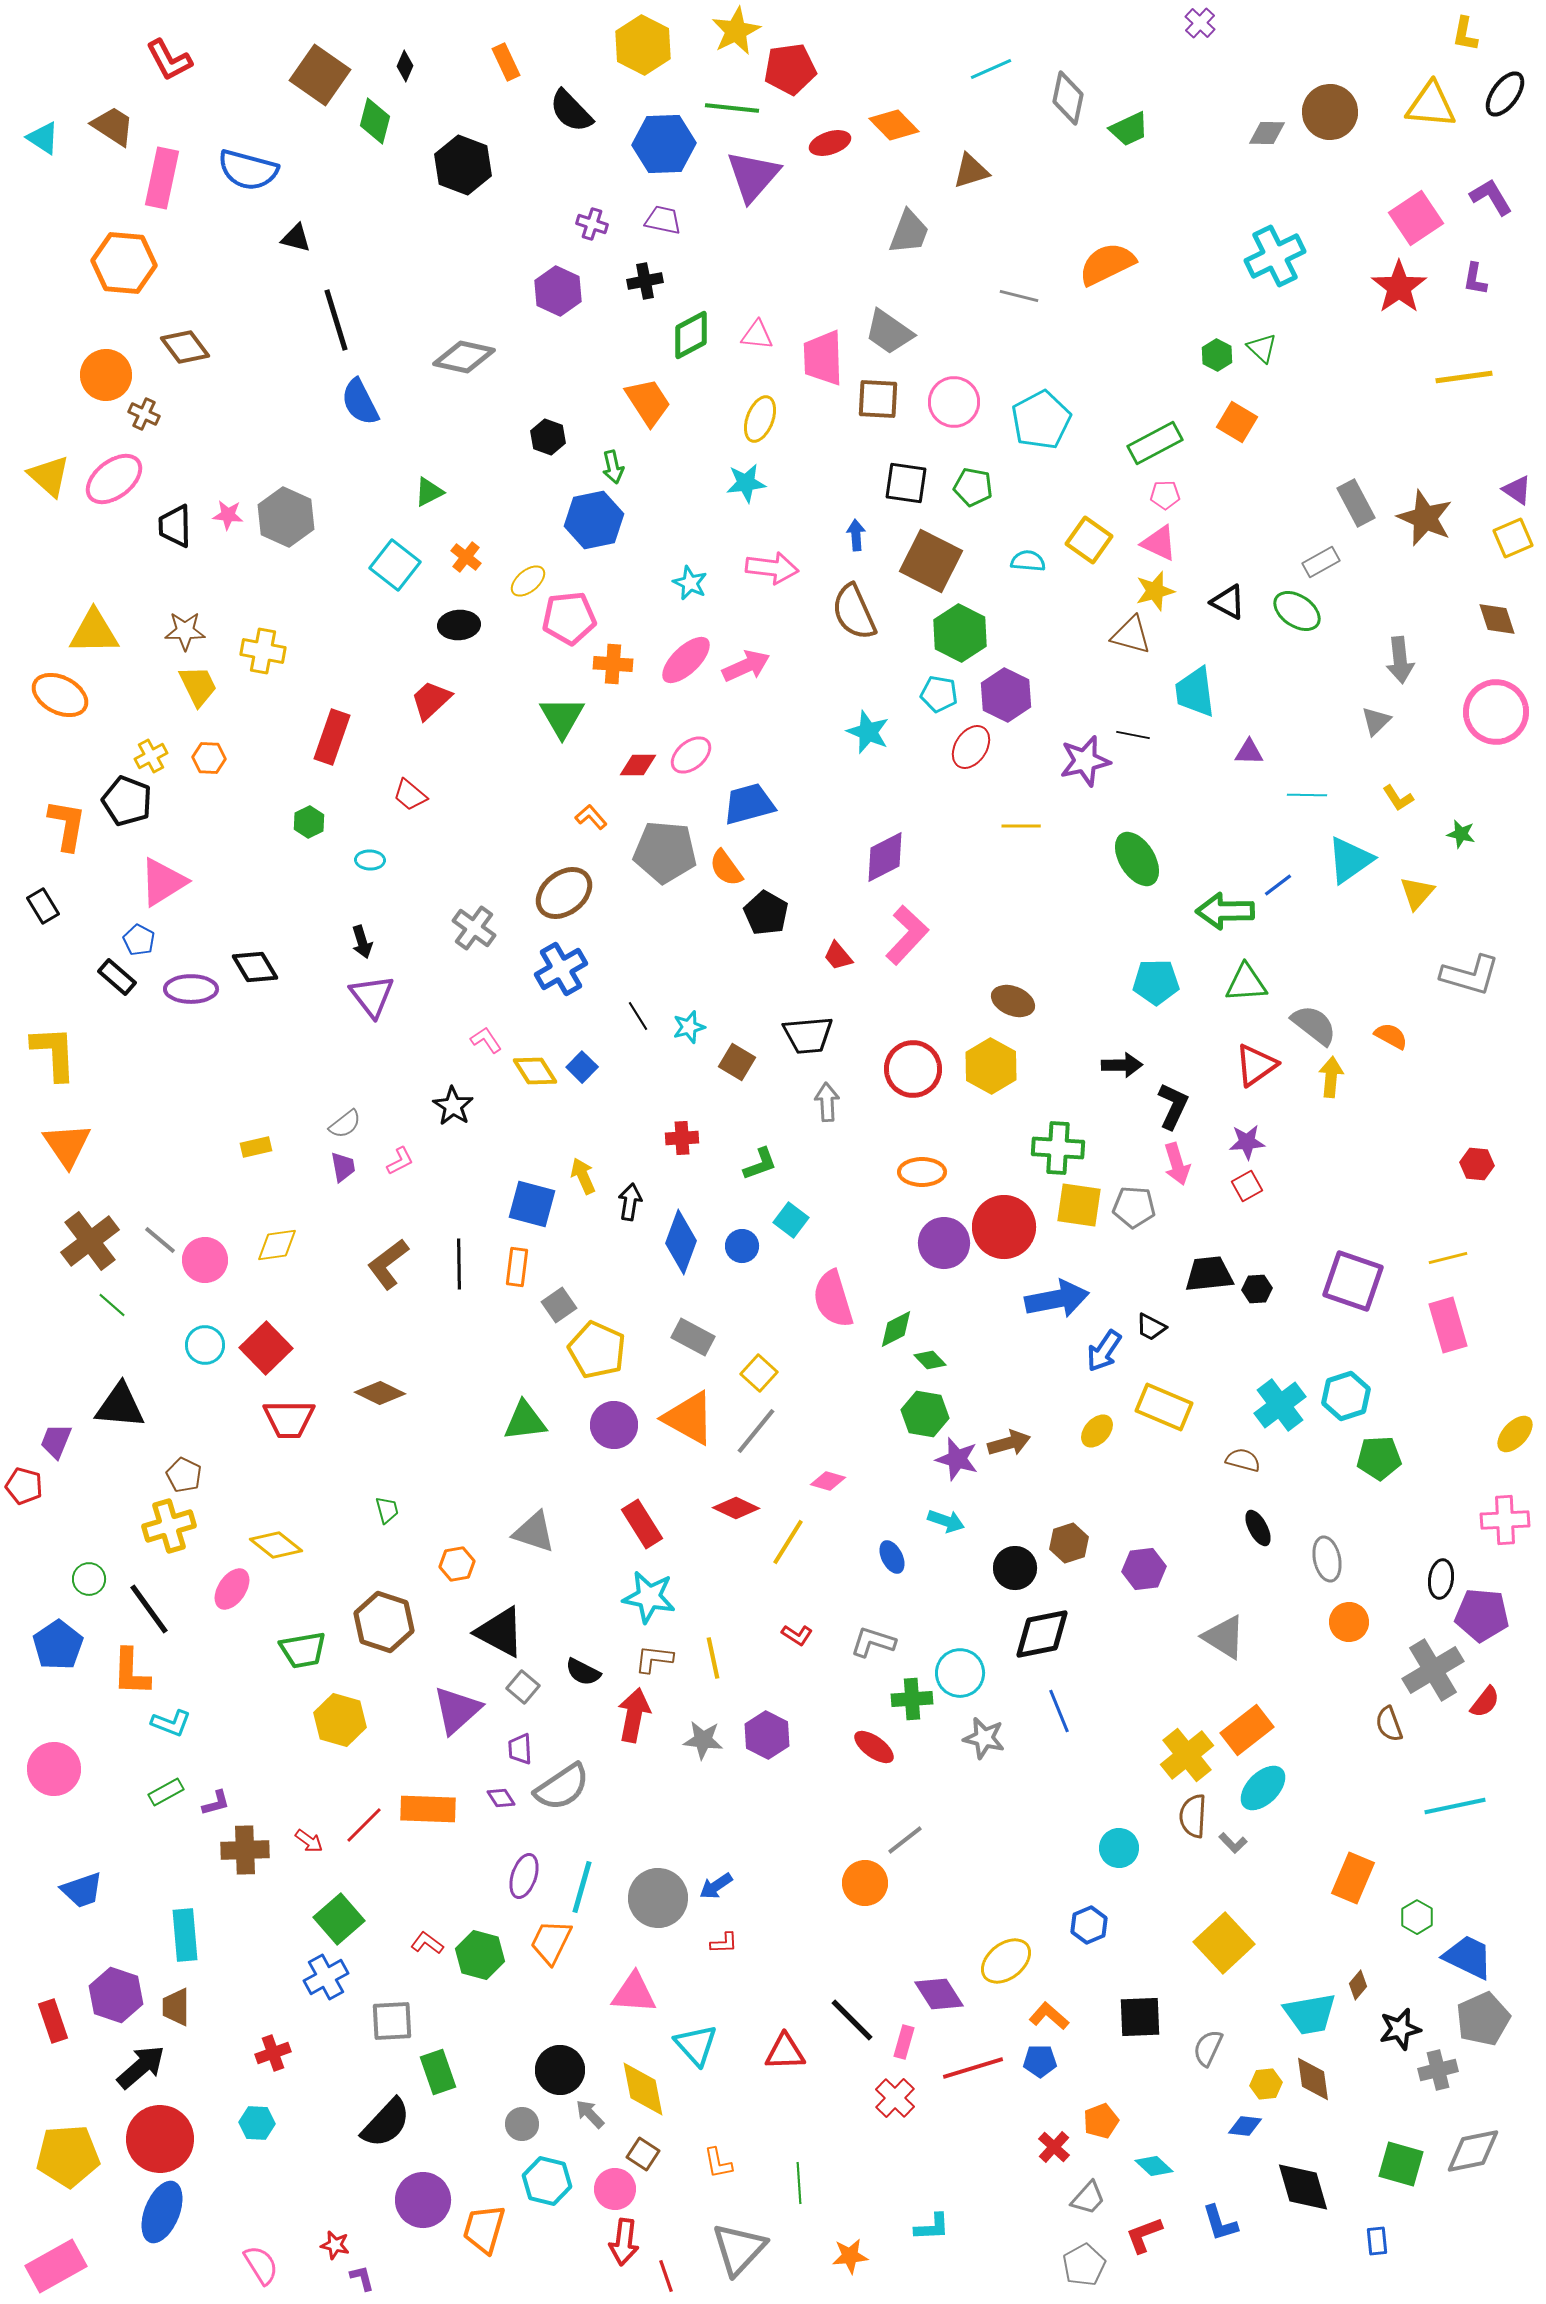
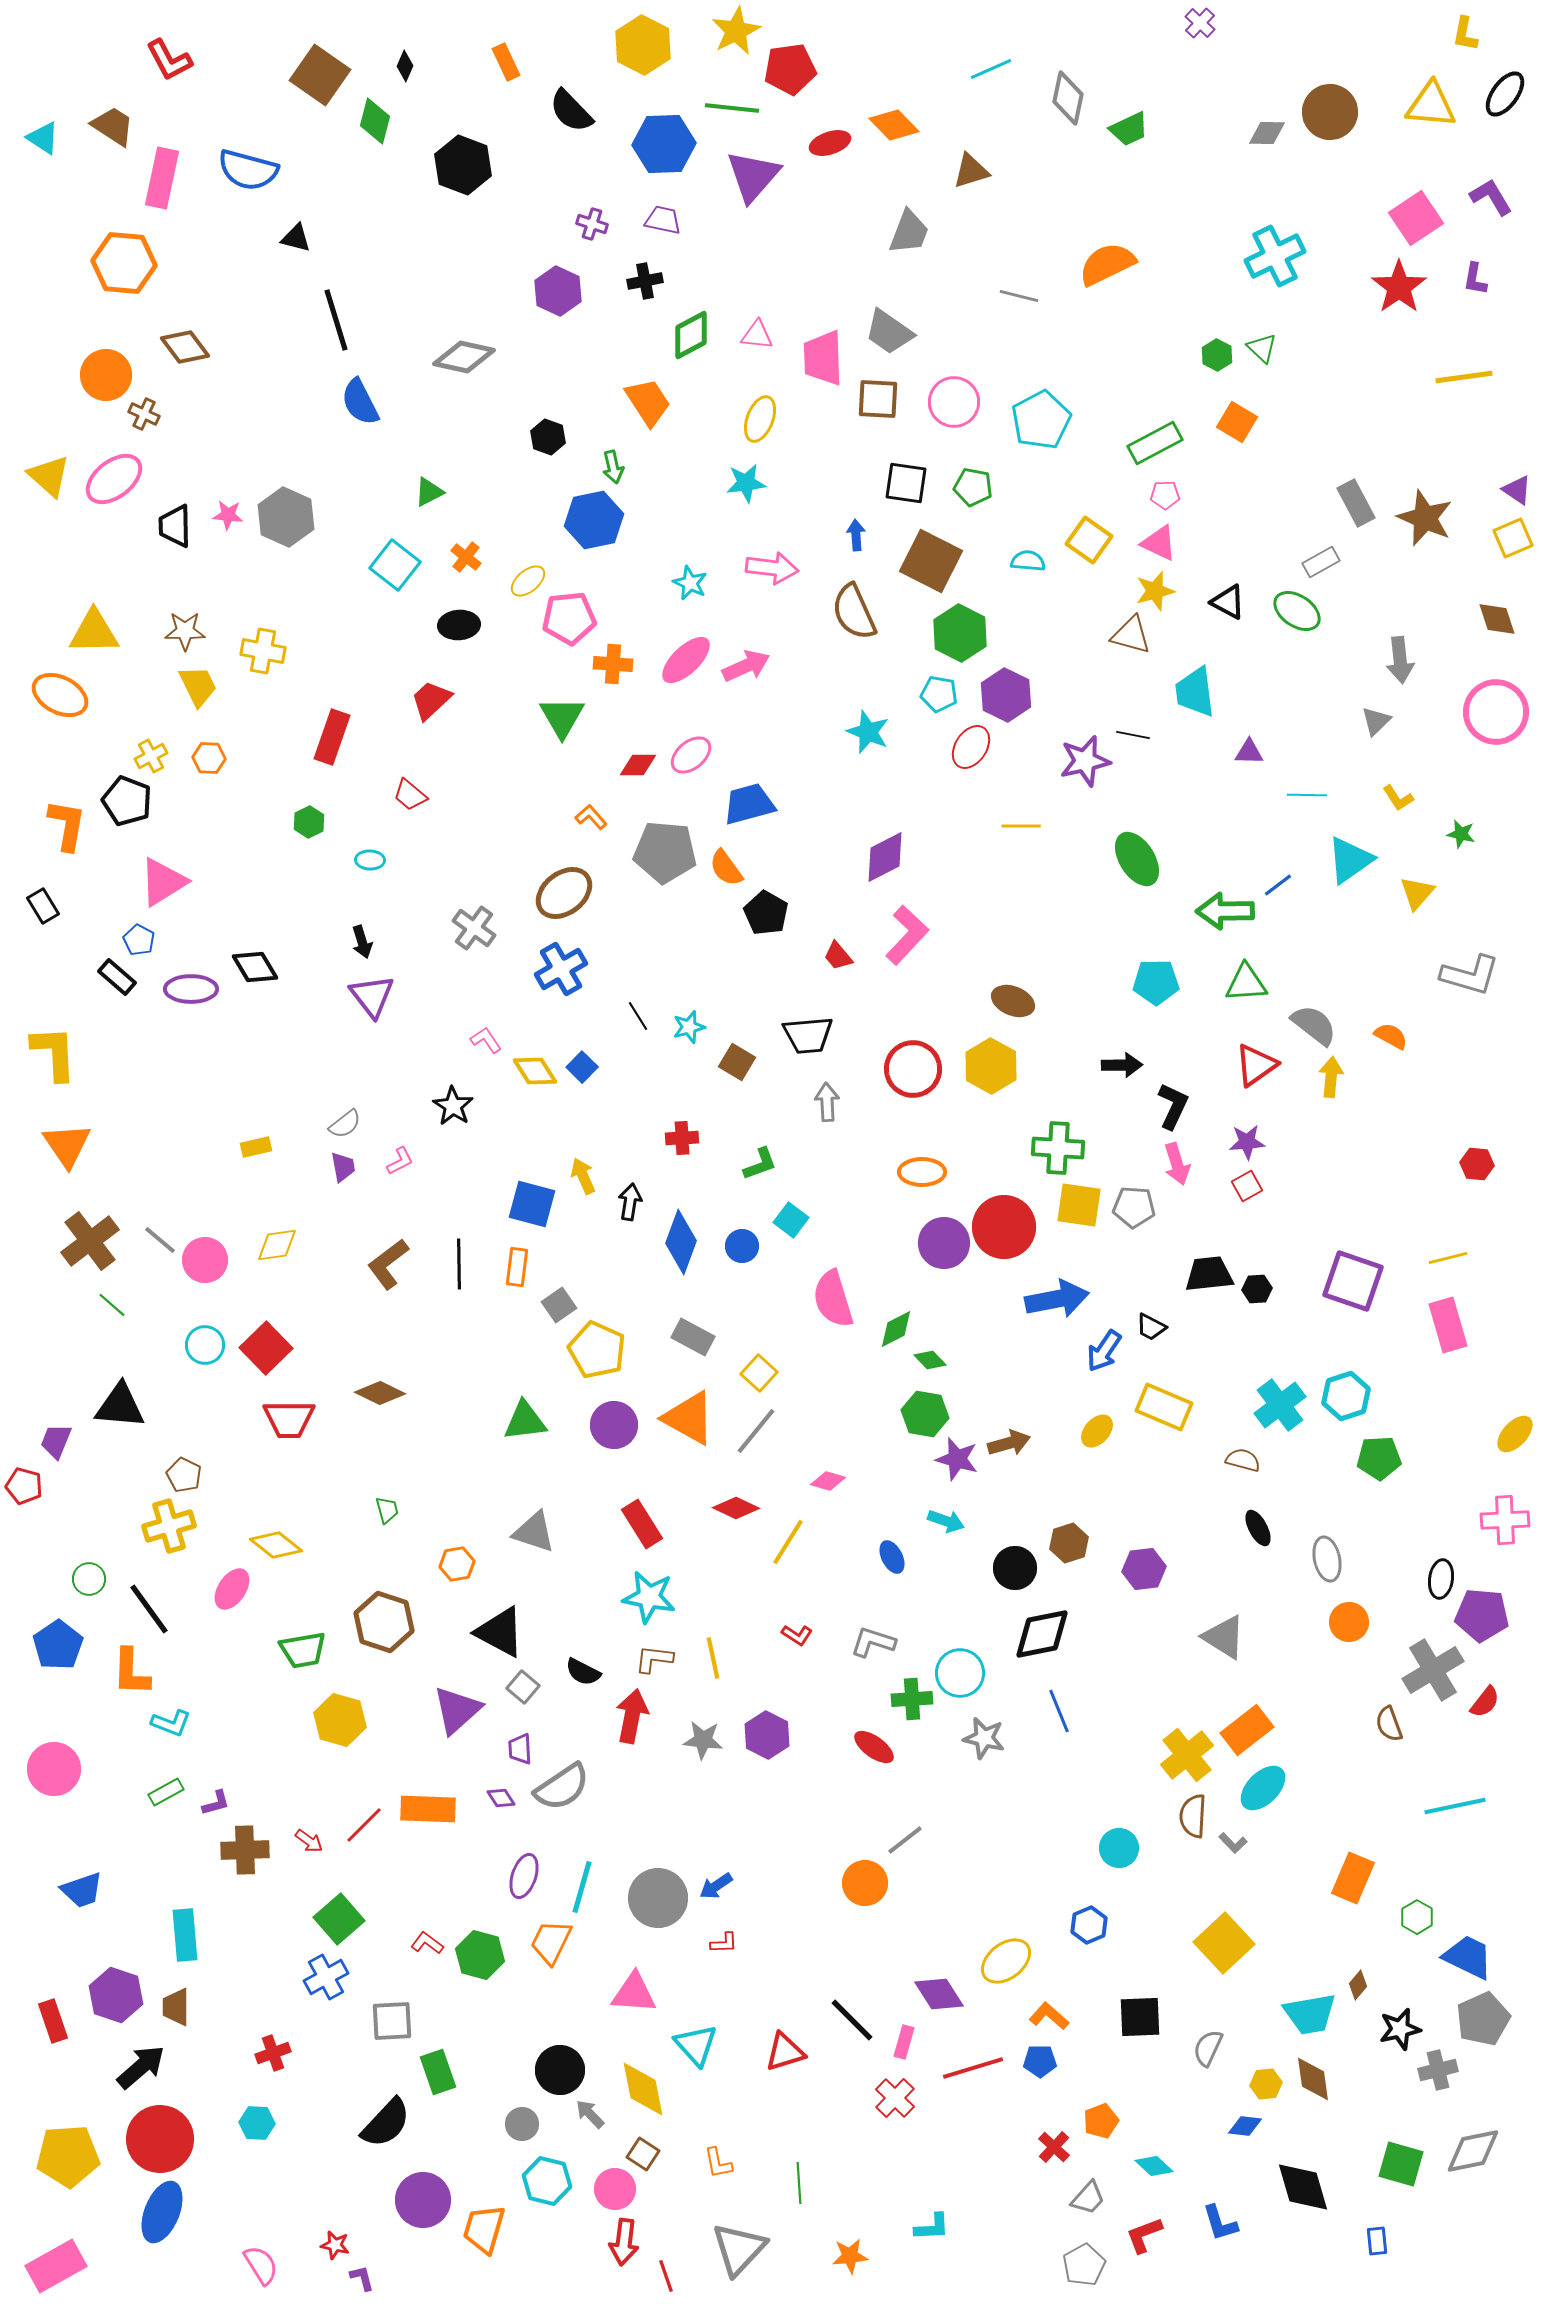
red arrow at (634, 1715): moved 2 px left, 1 px down
red triangle at (785, 2052): rotated 15 degrees counterclockwise
